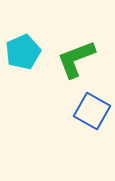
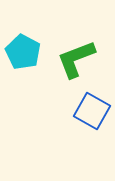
cyan pentagon: rotated 20 degrees counterclockwise
